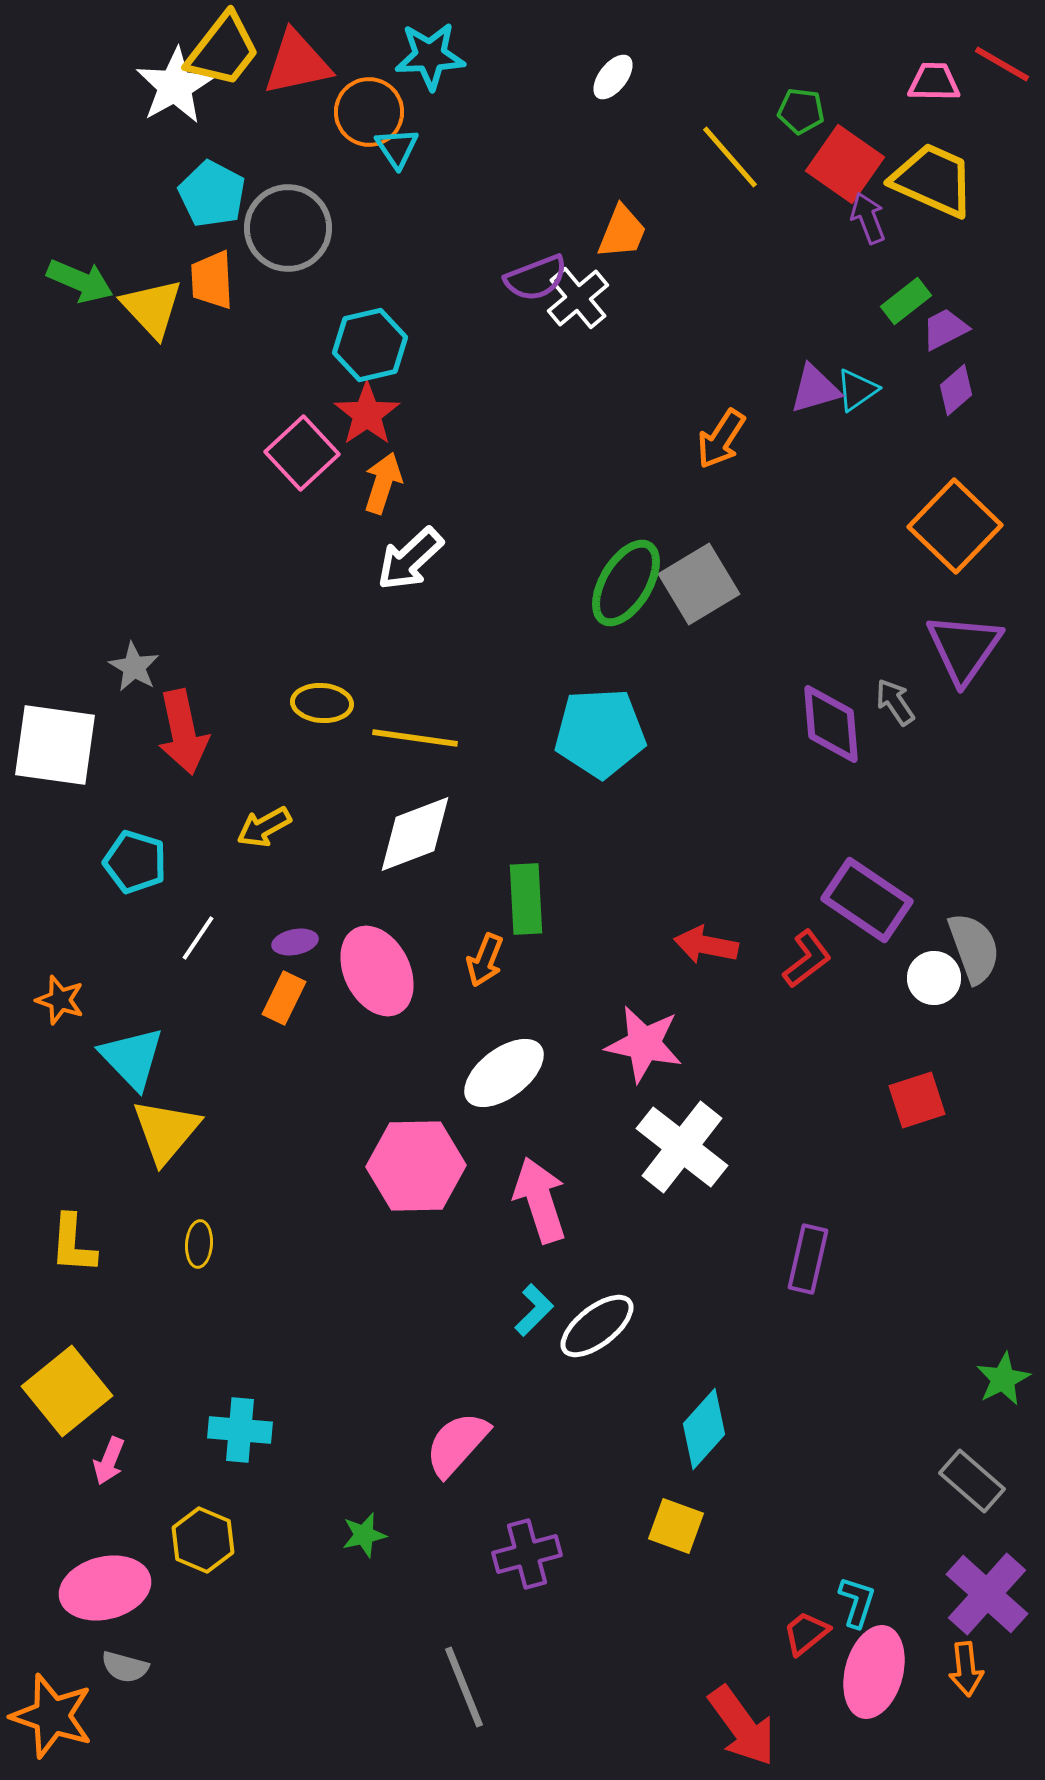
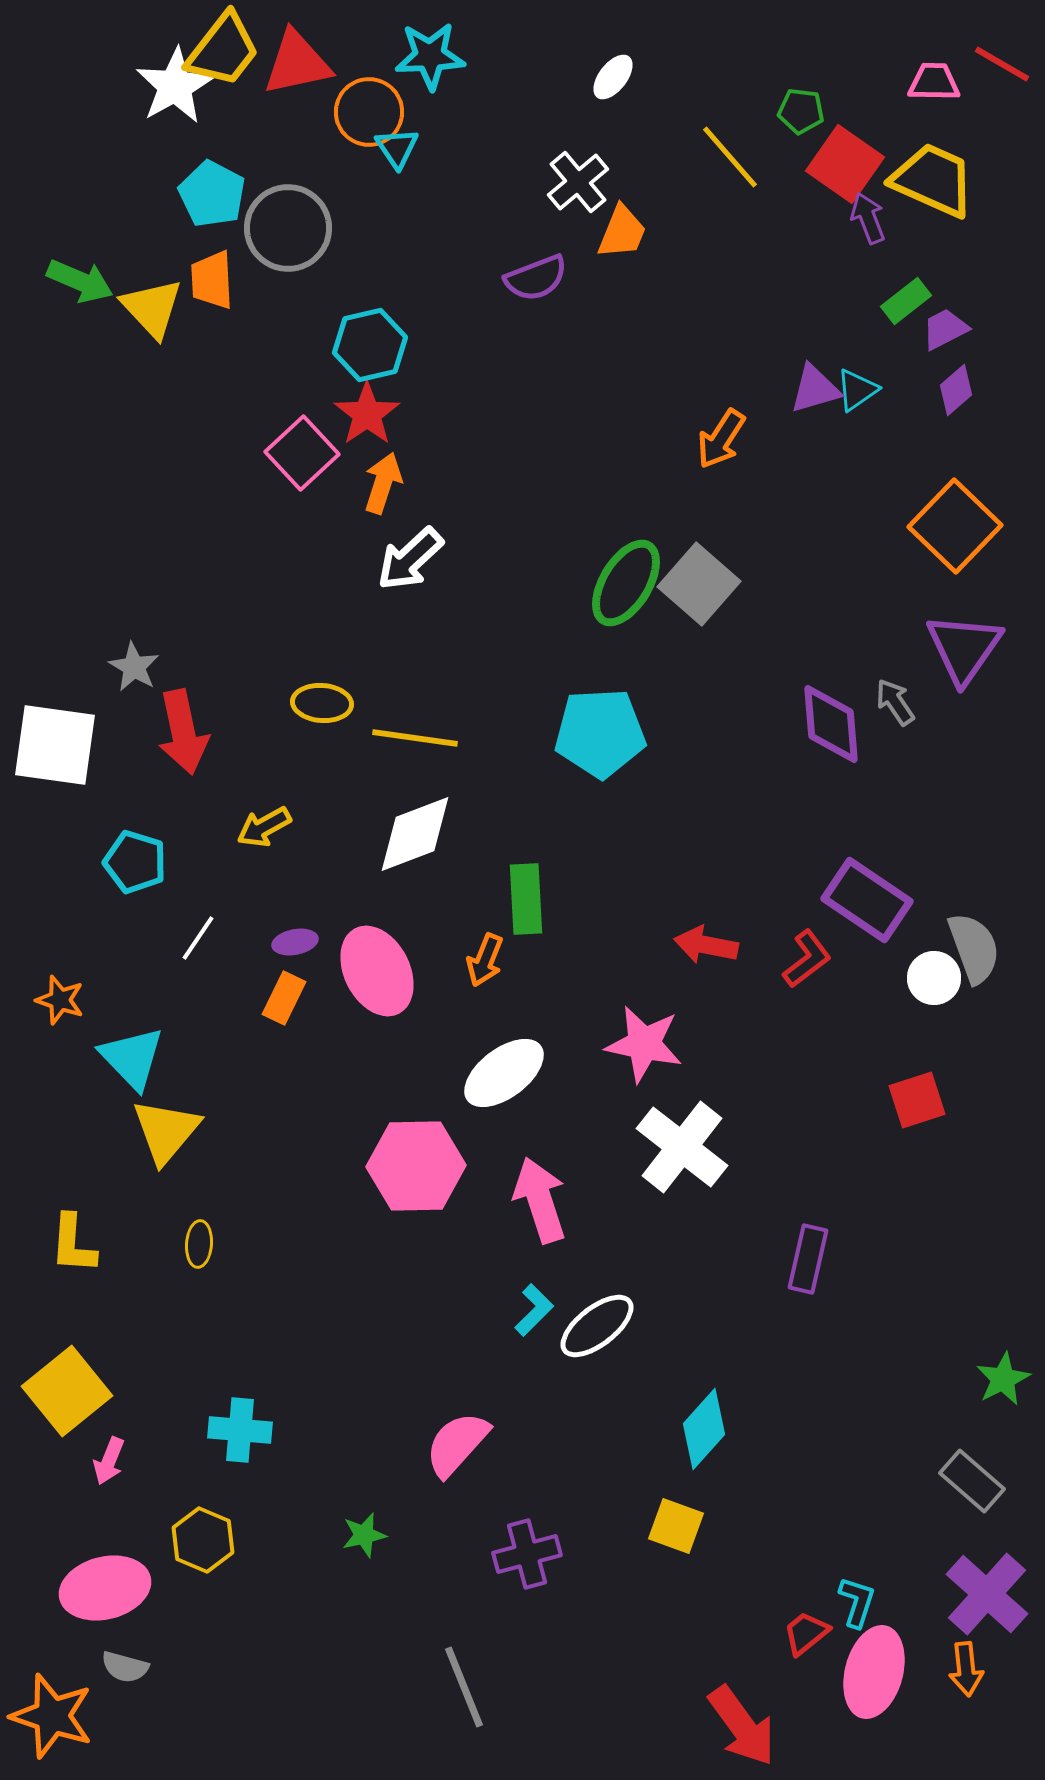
white cross at (578, 298): moved 116 px up
gray square at (699, 584): rotated 18 degrees counterclockwise
